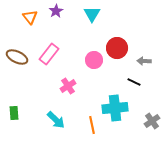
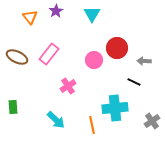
green rectangle: moved 1 px left, 6 px up
